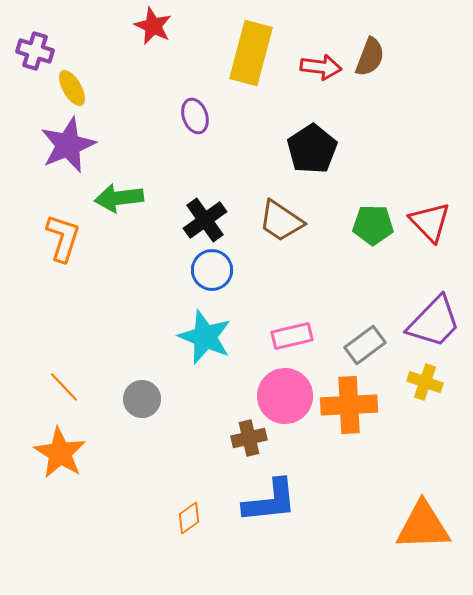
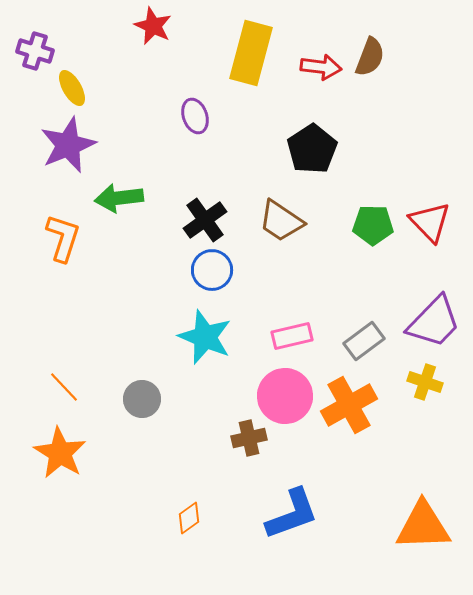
gray rectangle: moved 1 px left, 4 px up
orange cross: rotated 26 degrees counterclockwise
blue L-shape: moved 22 px right, 13 px down; rotated 14 degrees counterclockwise
